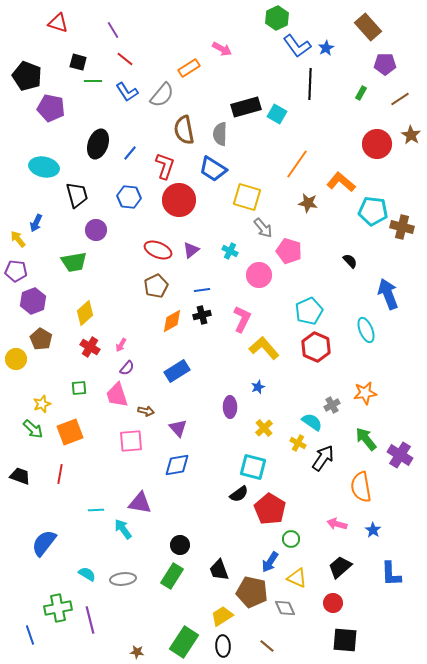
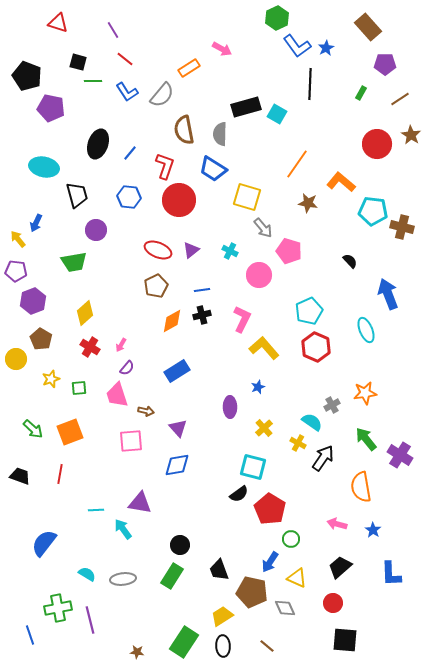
yellow star at (42, 404): moved 9 px right, 25 px up
